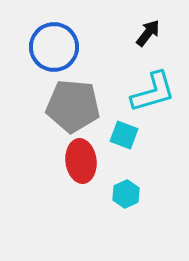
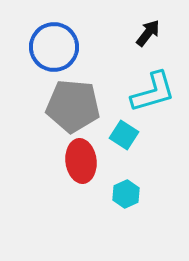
cyan square: rotated 12 degrees clockwise
